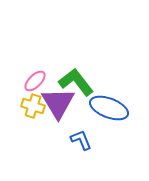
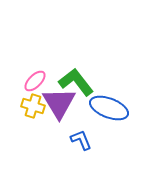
purple triangle: moved 1 px right
